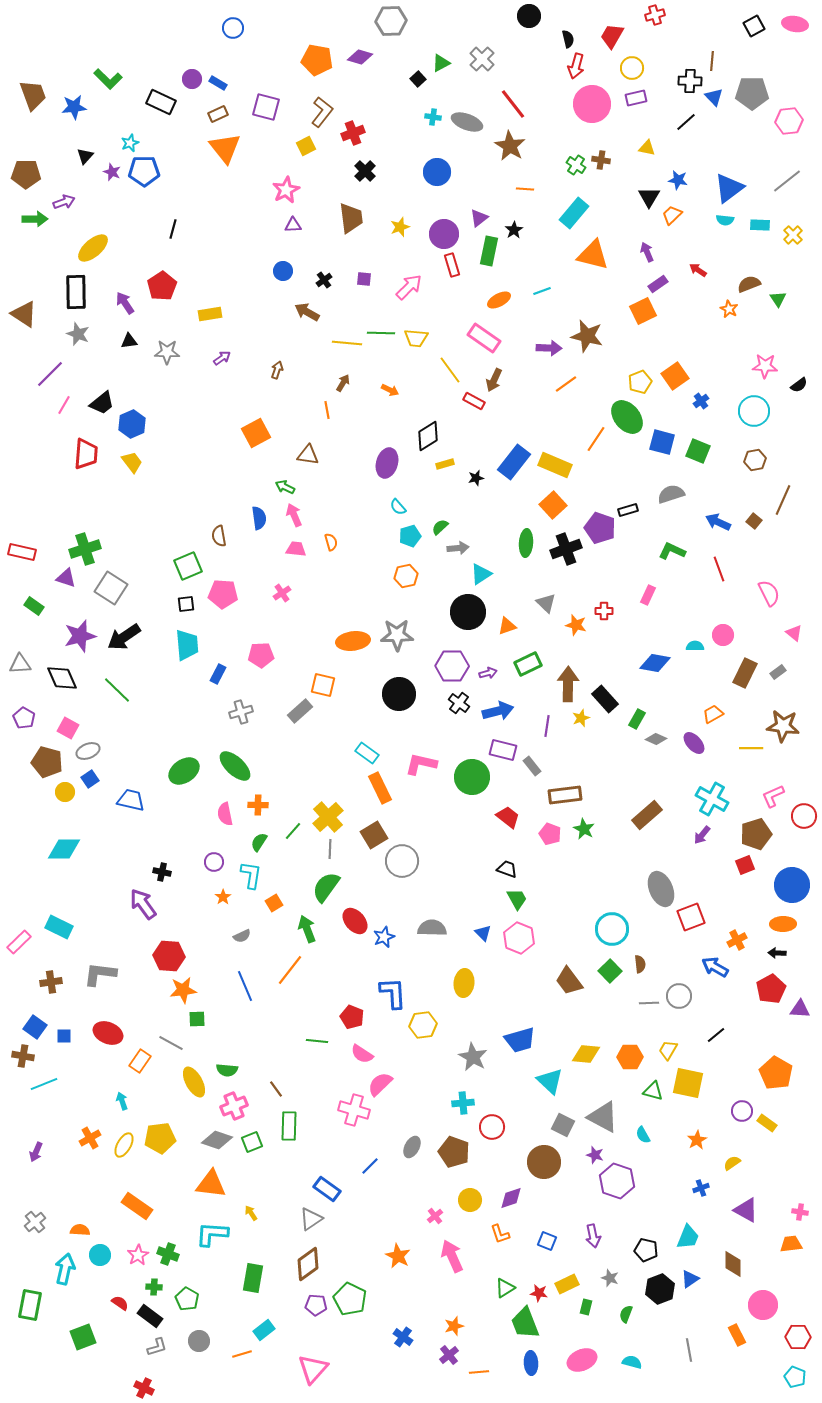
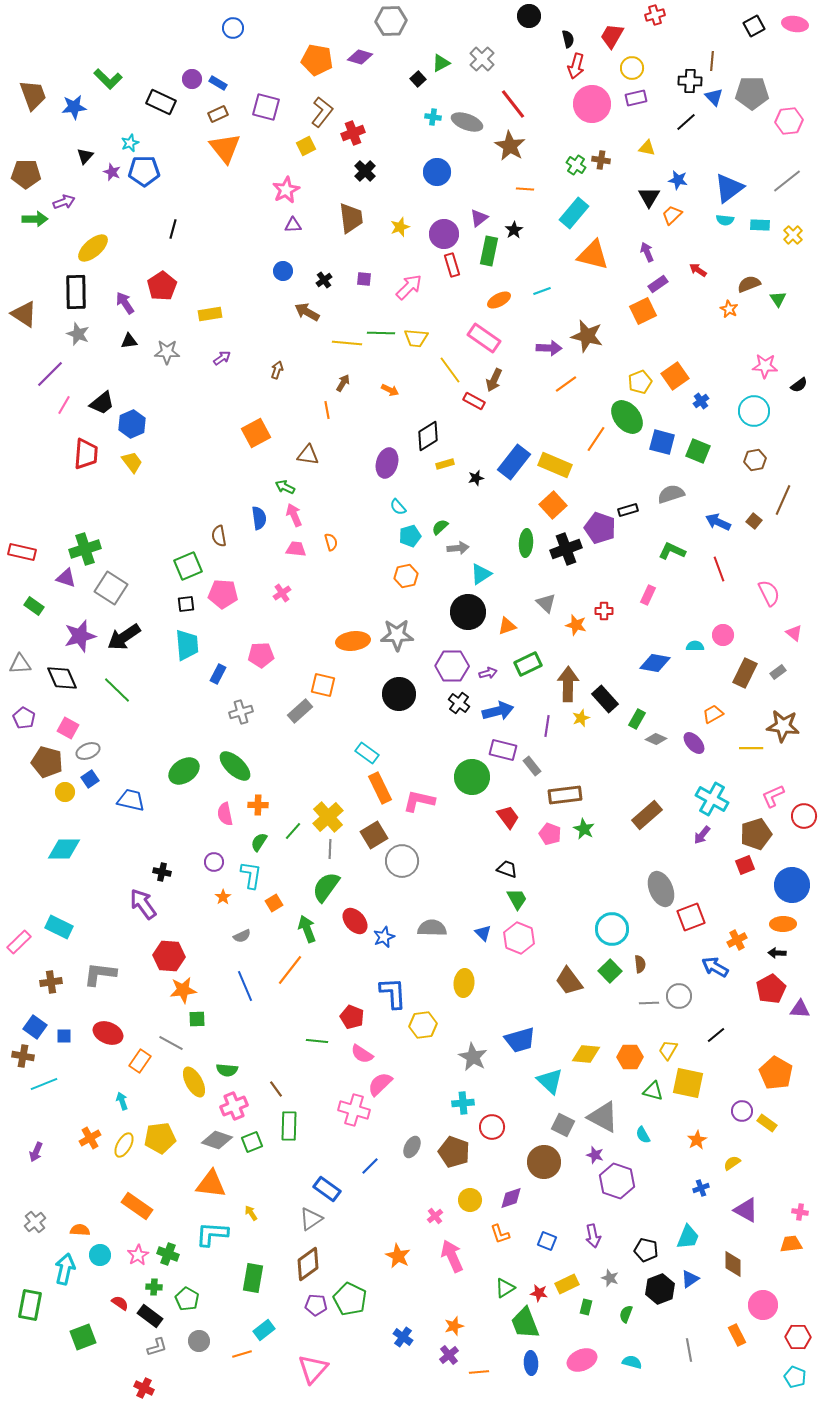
pink L-shape at (421, 764): moved 2 px left, 37 px down
red trapezoid at (508, 817): rotated 15 degrees clockwise
